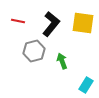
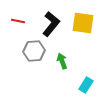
gray hexagon: rotated 10 degrees clockwise
